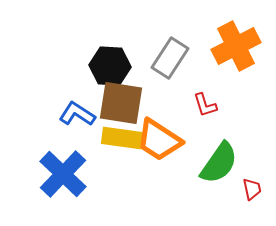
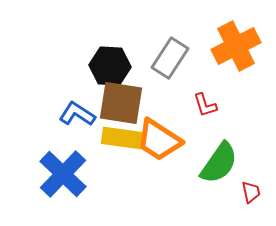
red trapezoid: moved 1 px left, 3 px down
